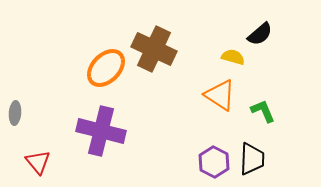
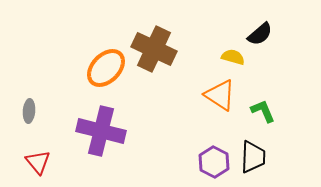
gray ellipse: moved 14 px right, 2 px up
black trapezoid: moved 1 px right, 2 px up
